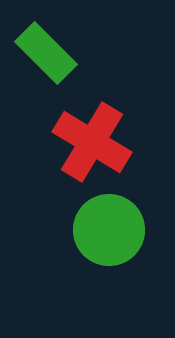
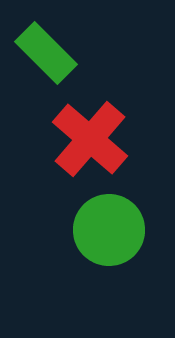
red cross: moved 2 px left, 3 px up; rotated 10 degrees clockwise
